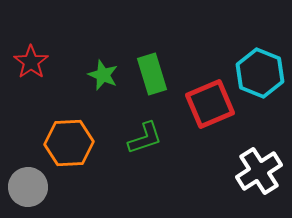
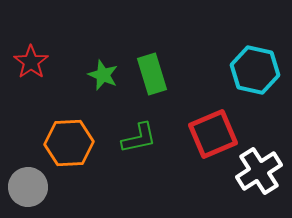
cyan hexagon: moved 5 px left, 3 px up; rotated 9 degrees counterclockwise
red square: moved 3 px right, 30 px down
green L-shape: moved 6 px left; rotated 6 degrees clockwise
